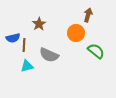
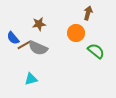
brown arrow: moved 2 px up
brown star: rotated 24 degrees clockwise
blue semicircle: rotated 64 degrees clockwise
brown line: rotated 56 degrees clockwise
gray semicircle: moved 11 px left, 7 px up
cyan triangle: moved 4 px right, 13 px down
